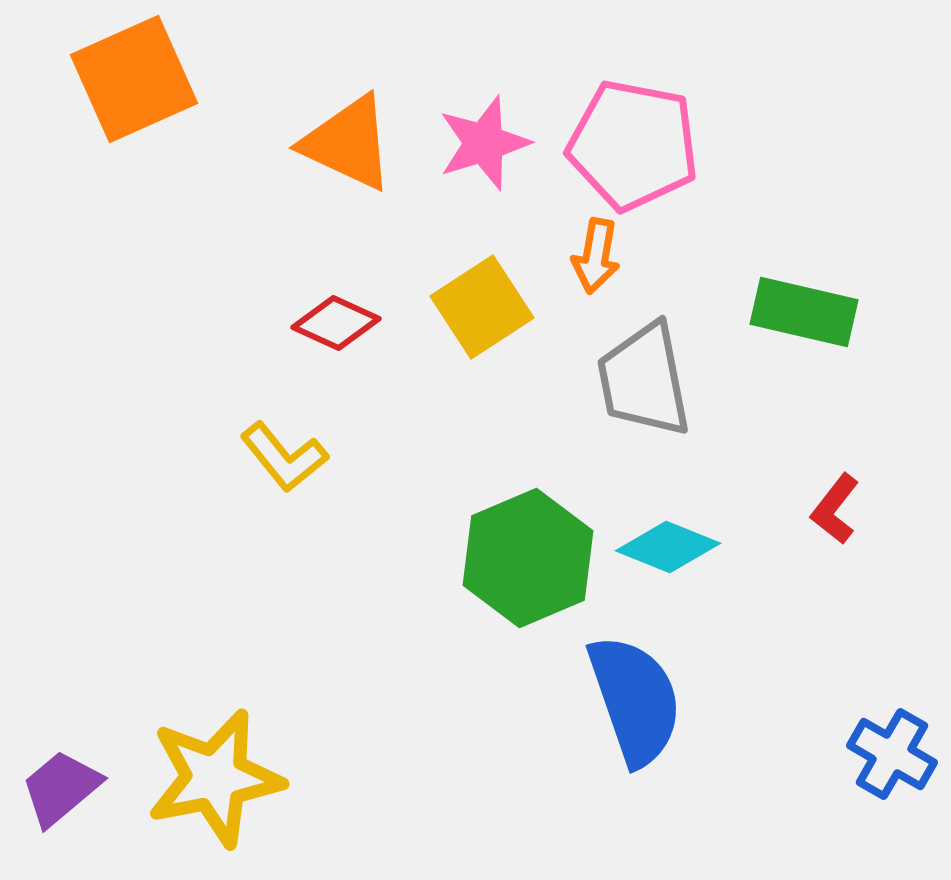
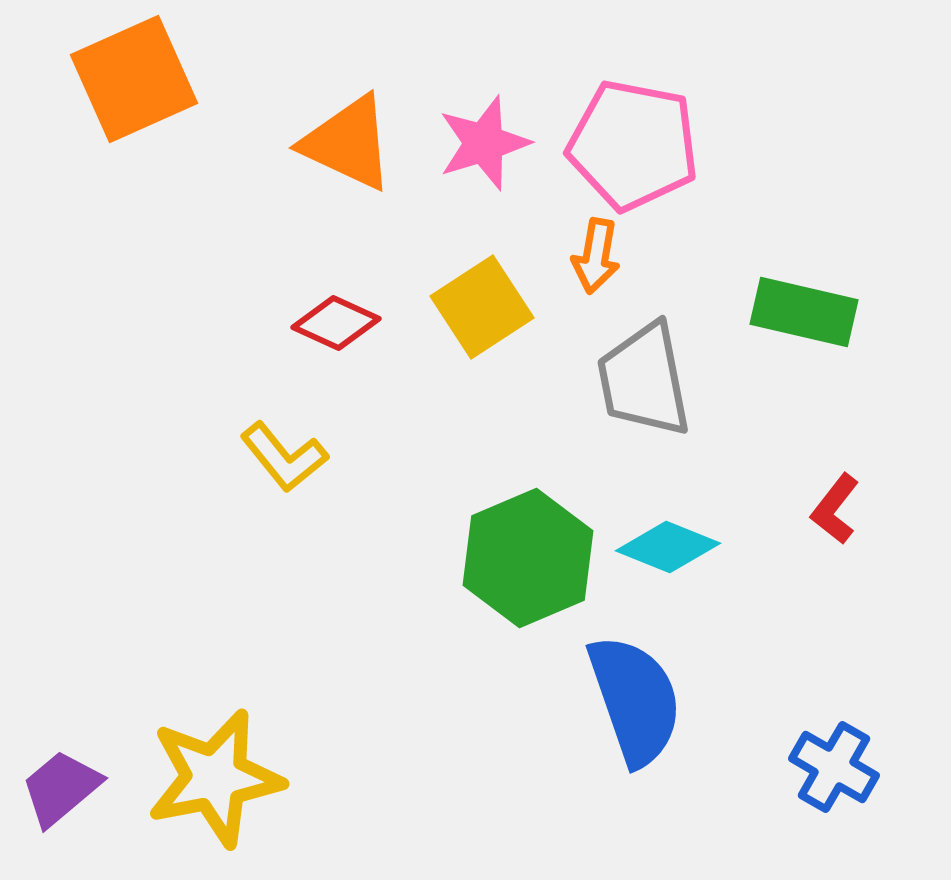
blue cross: moved 58 px left, 13 px down
